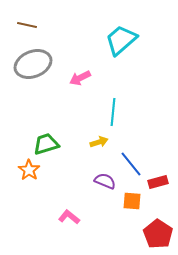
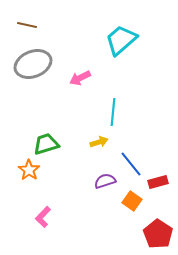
purple semicircle: rotated 40 degrees counterclockwise
orange square: rotated 30 degrees clockwise
pink L-shape: moved 26 px left; rotated 85 degrees counterclockwise
